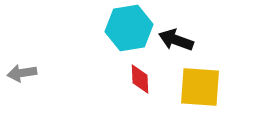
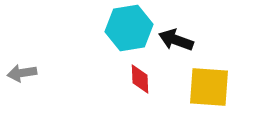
yellow square: moved 9 px right
